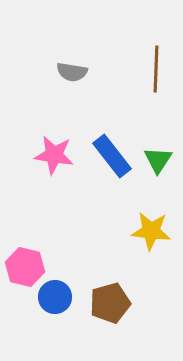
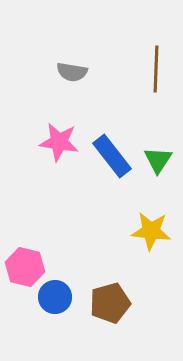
pink star: moved 5 px right, 13 px up
